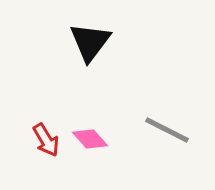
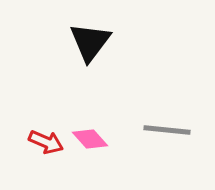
gray line: rotated 21 degrees counterclockwise
red arrow: moved 2 px down; rotated 36 degrees counterclockwise
